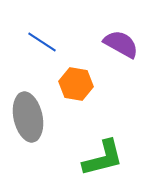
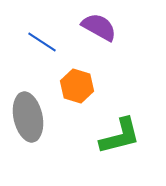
purple semicircle: moved 22 px left, 17 px up
orange hexagon: moved 1 px right, 2 px down; rotated 8 degrees clockwise
green L-shape: moved 17 px right, 22 px up
